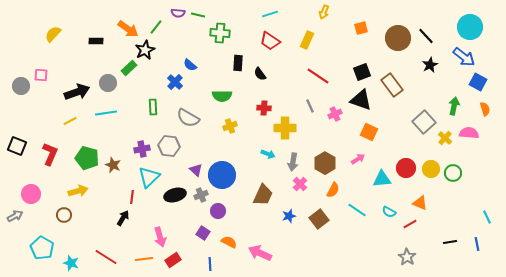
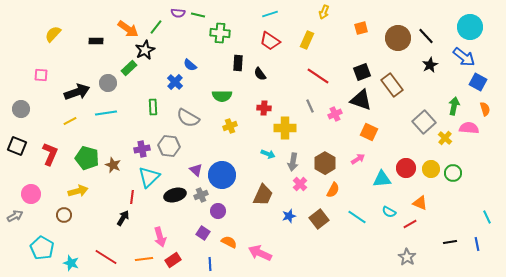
gray circle at (21, 86): moved 23 px down
pink semicircle at (469, 133): moved 5 px up
cyan line at (357, 210): moved 7 px down
